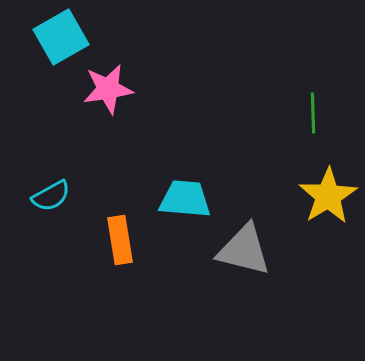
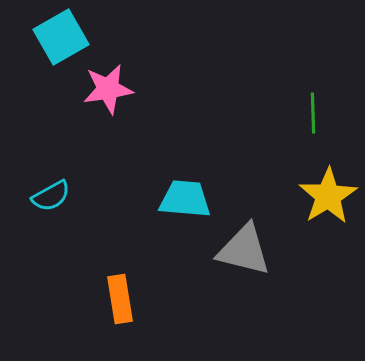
orange rectangle: moved 59 px down
